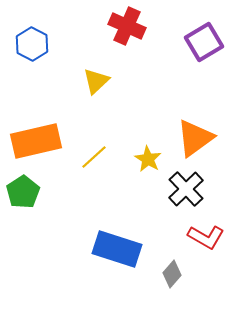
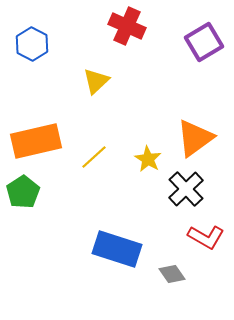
gray diamond: rotated 76 degrees counterclockwise
